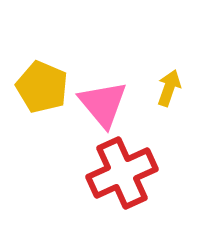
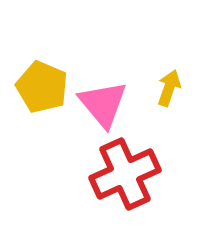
red cross: moved 3 px right, 1 px down
